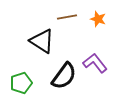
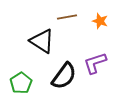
orange star: moved 2 px right, 2 px down
purple L-shape: rotated 70 degrees counterclockwise
green pentagon: rotated 15 degrees counterclockwise
